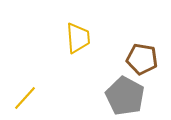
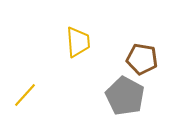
yellow trapezoid: moved 4 px down
yellow line: moved 3 px up
